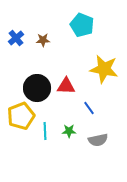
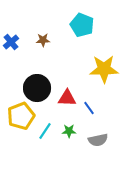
blue cross: moved 5 px left, 4 px down
yellow star: rotated 12 degrees counterclockwise
red triangle: moved 1 px right, 12 px down
cyan line: rotated 36 degrees clockwise
